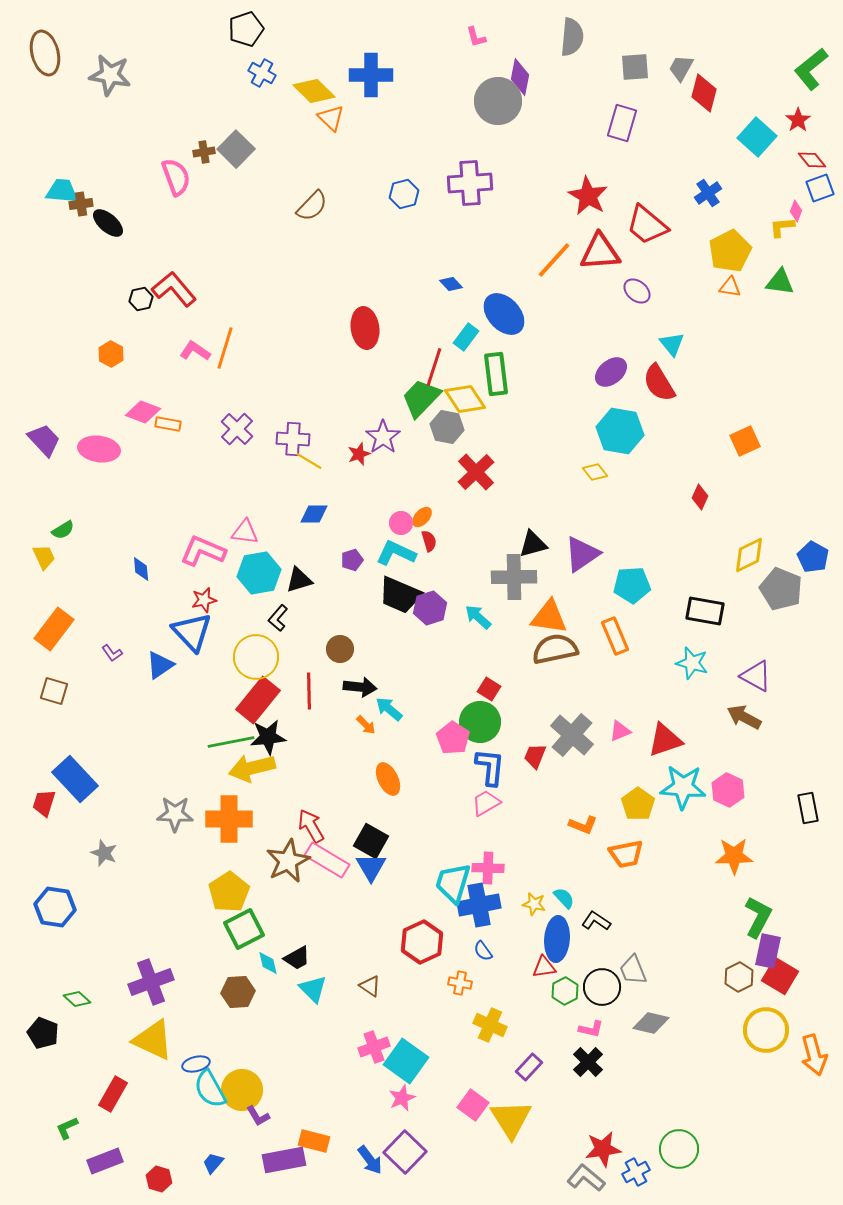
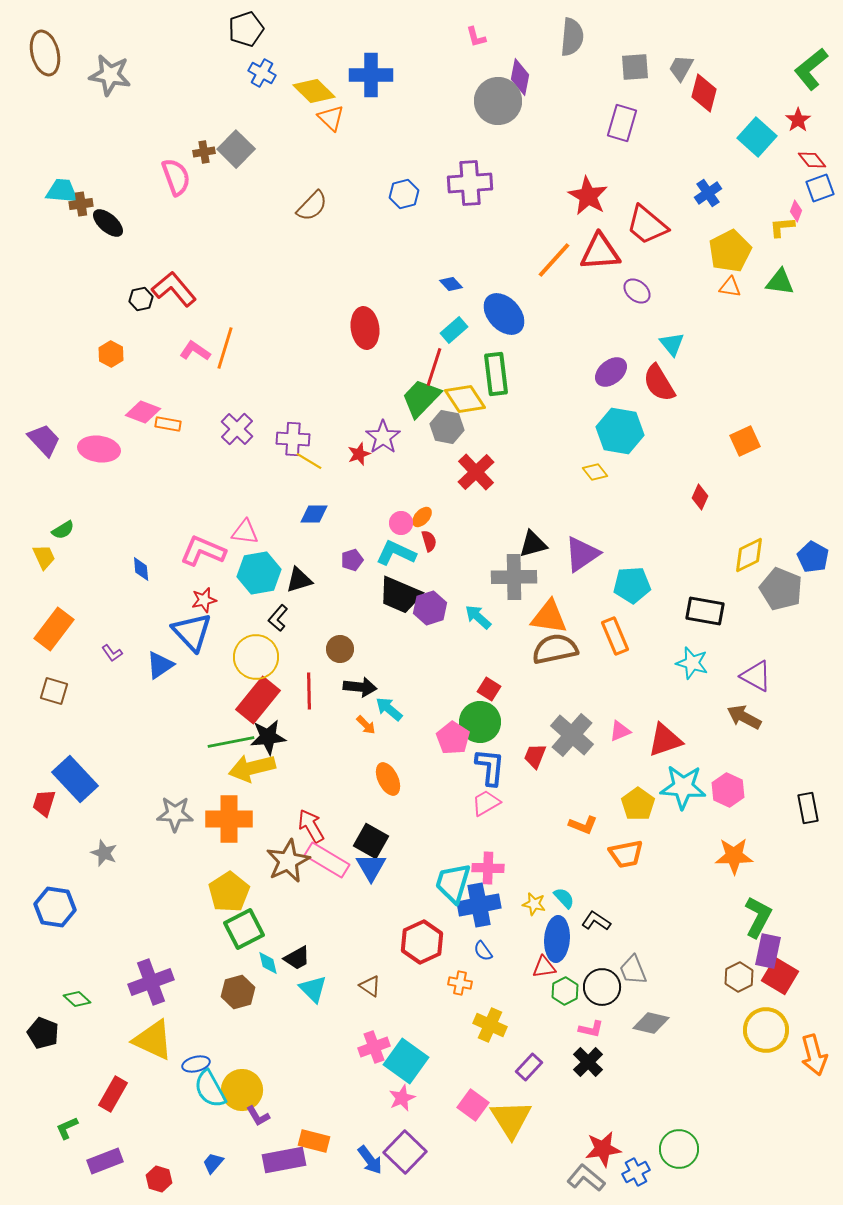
cyan rectangle at (466, 337): moved 12 px left, 7 px up; rotated 12 degrees clockwise
brown hexagon at (238, 992): rotated 12 degrees counterclockwise
